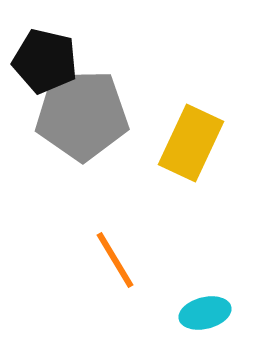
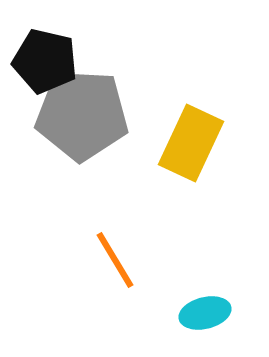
gray pentagon: rotated 4 degrees clockwise
